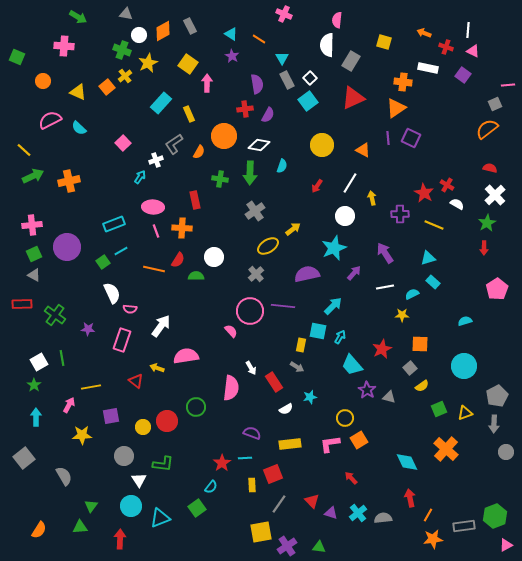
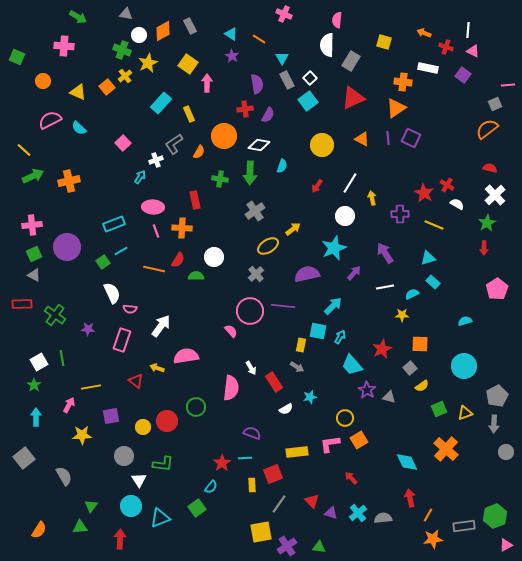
orange triangle at (363, 150): moved 1 px left, 11 px up
yellow rectangle at (290, 444): moved 7 px right, 8 px down
